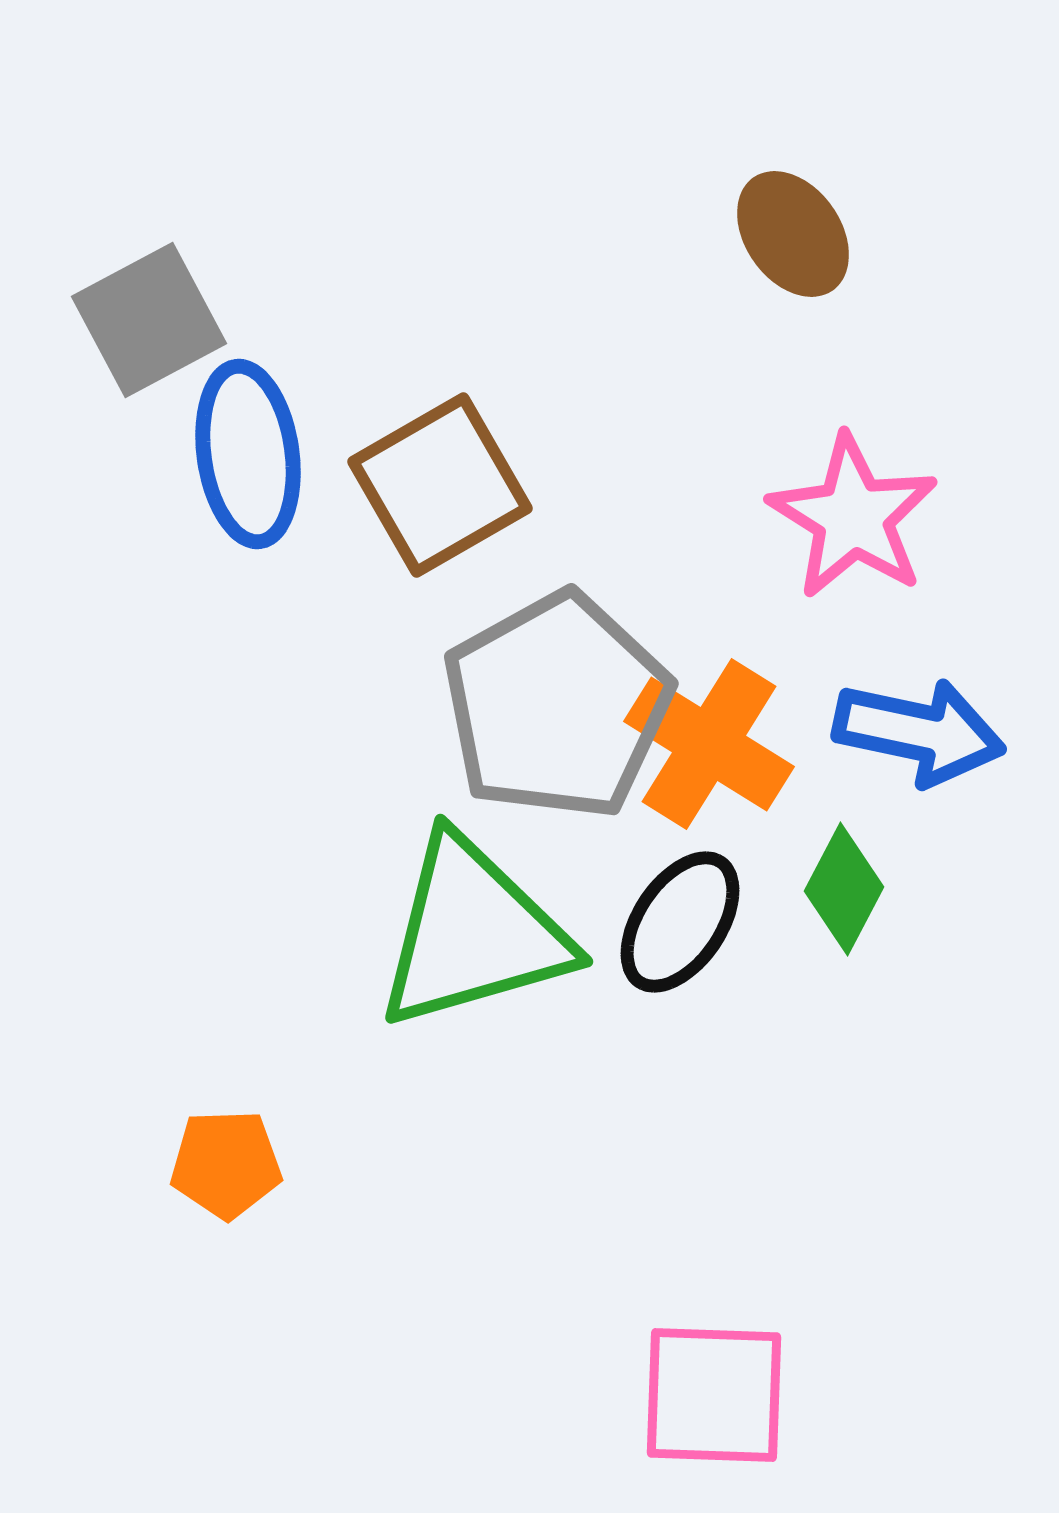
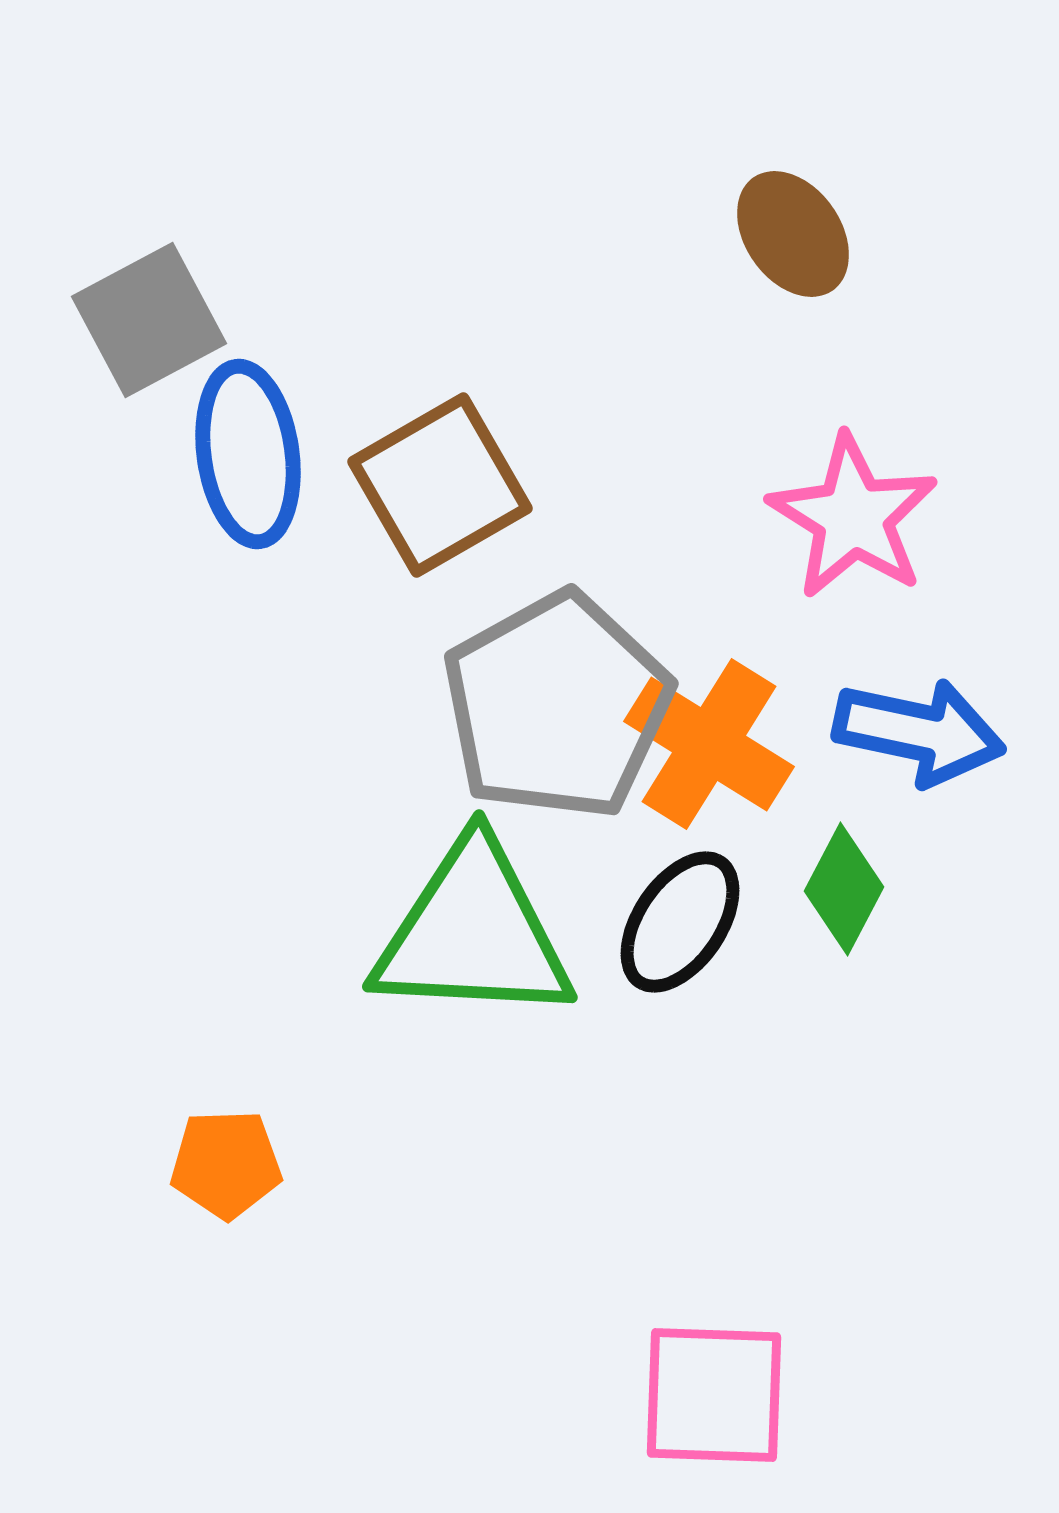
green triangle: rotated 19 degrees clockwise
